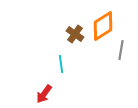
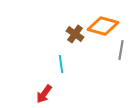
orange diamond: rotated 48 degrees clockwise
